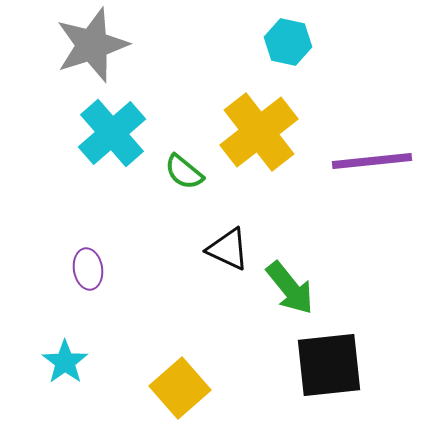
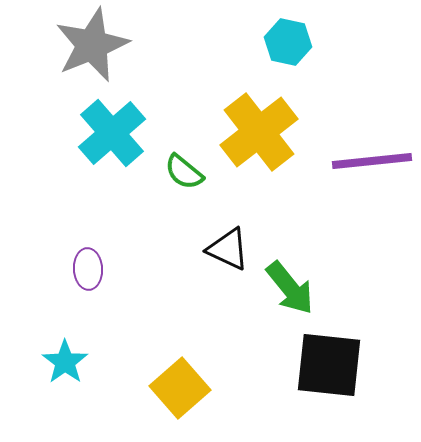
gray star: rotated 4 degrees counterclockwise
purple ellipse: rotated 6 degrees clockwise
black square: rotated 12 degrees clockwise
